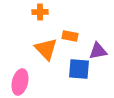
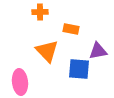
orange rectangle: moved 1 px right, 7 px up
orange triangle: moved 1 px right, 2 px down
pink ellipse: rotated 20 degrees counterclockwise
